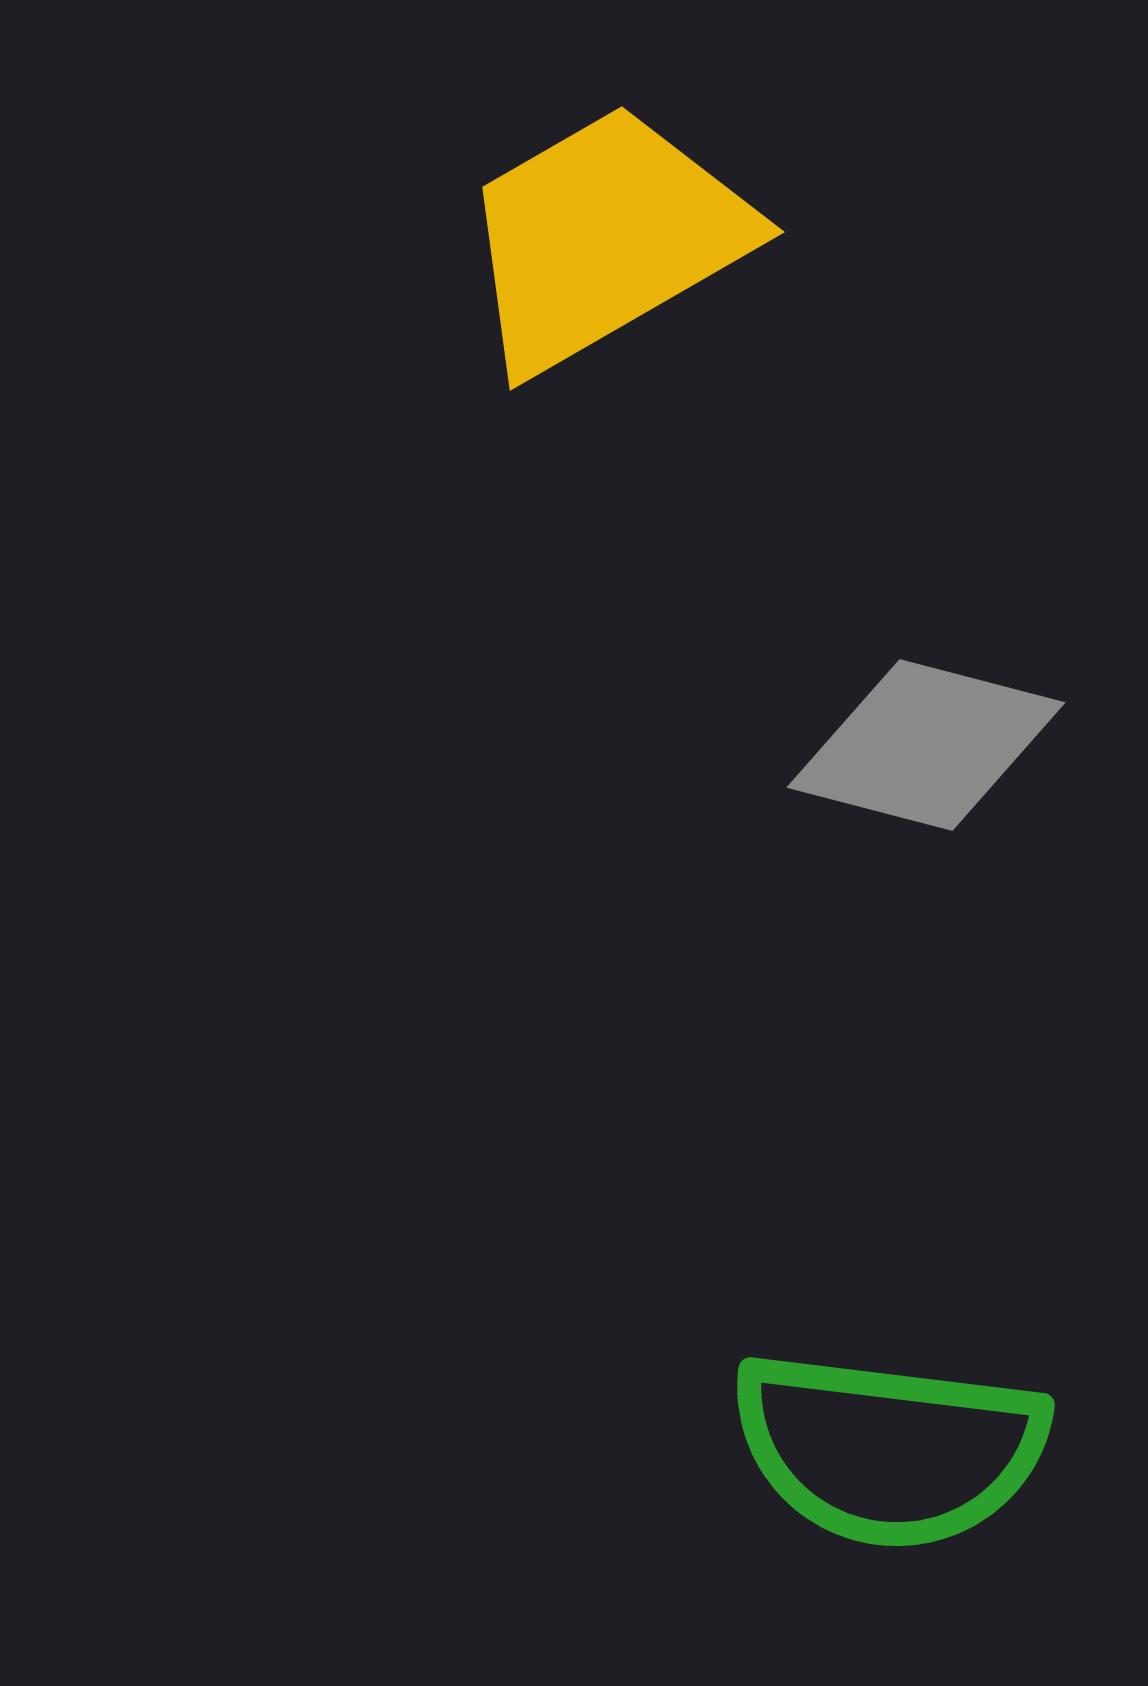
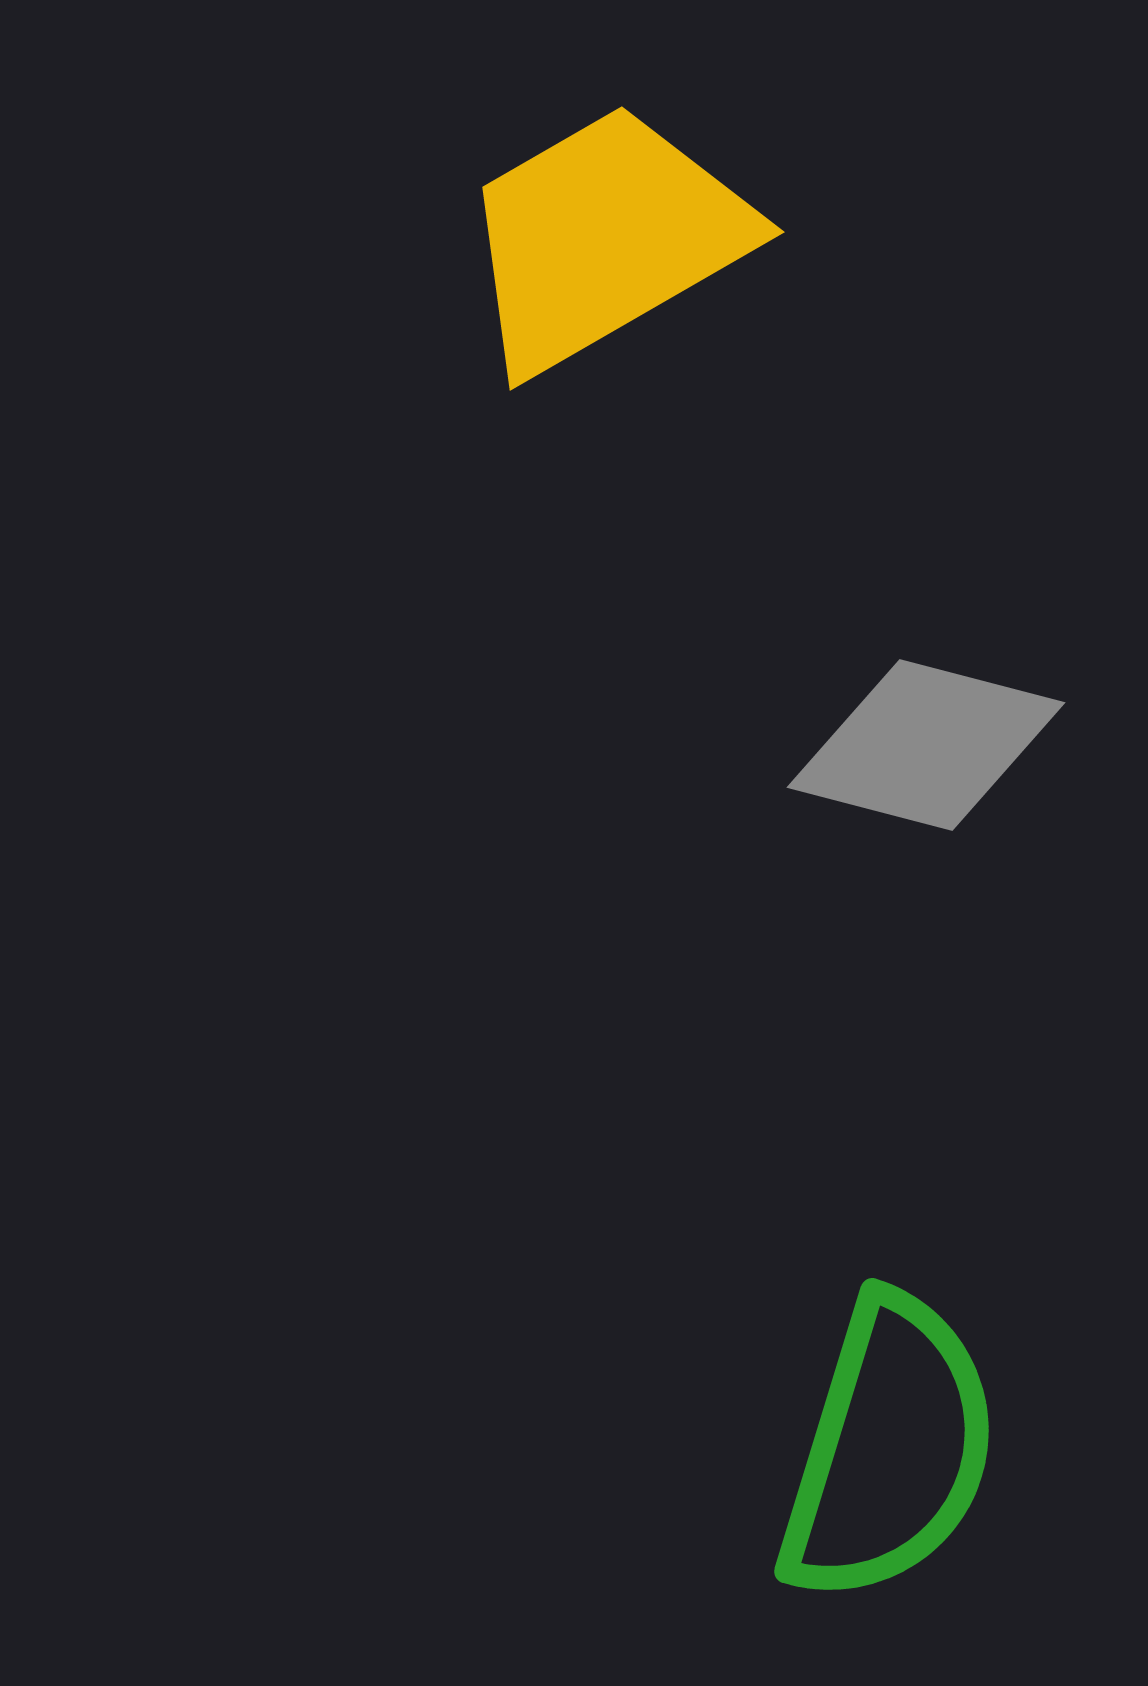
green semicircle: rotated 80 degrees counterclockwise
